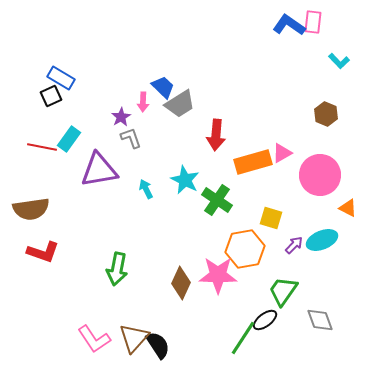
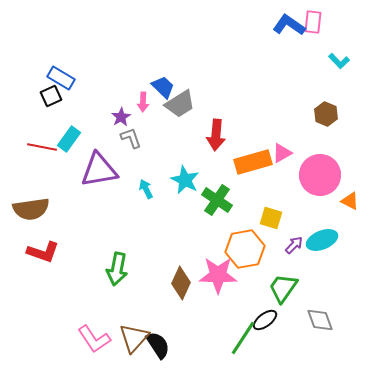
orange triangle: moved 2 px right, 7 px up
green trapezoid: moved 3 px up
